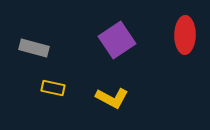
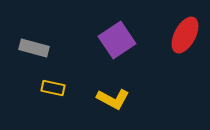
red ellipse: rotated 27 degrees clockwise
yellow L-shape: moved 1 px right, 1 px down
